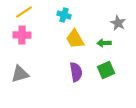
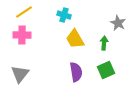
green arrow: rotated 96 degrees clockwise
gray triangle: rotated 36 degrees counterclockwise
